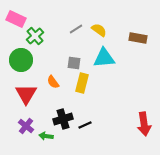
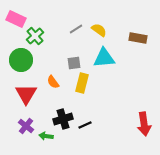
gray square: rotated 16 degrees counterclockwise
